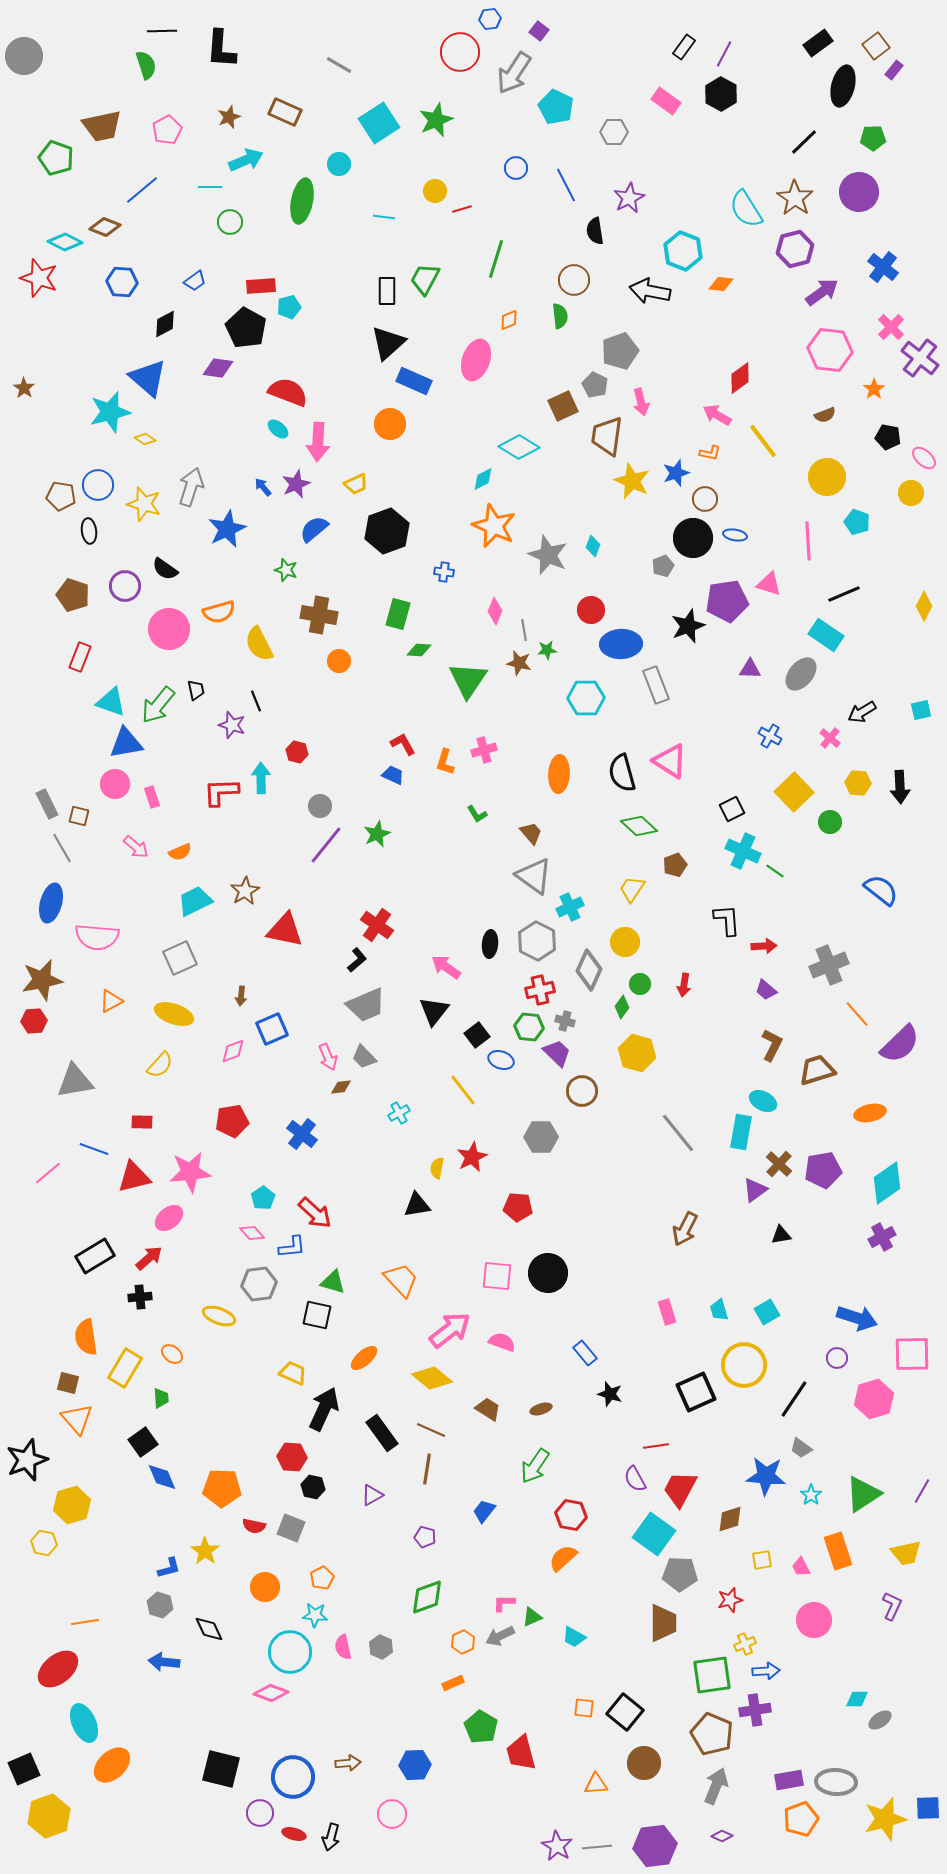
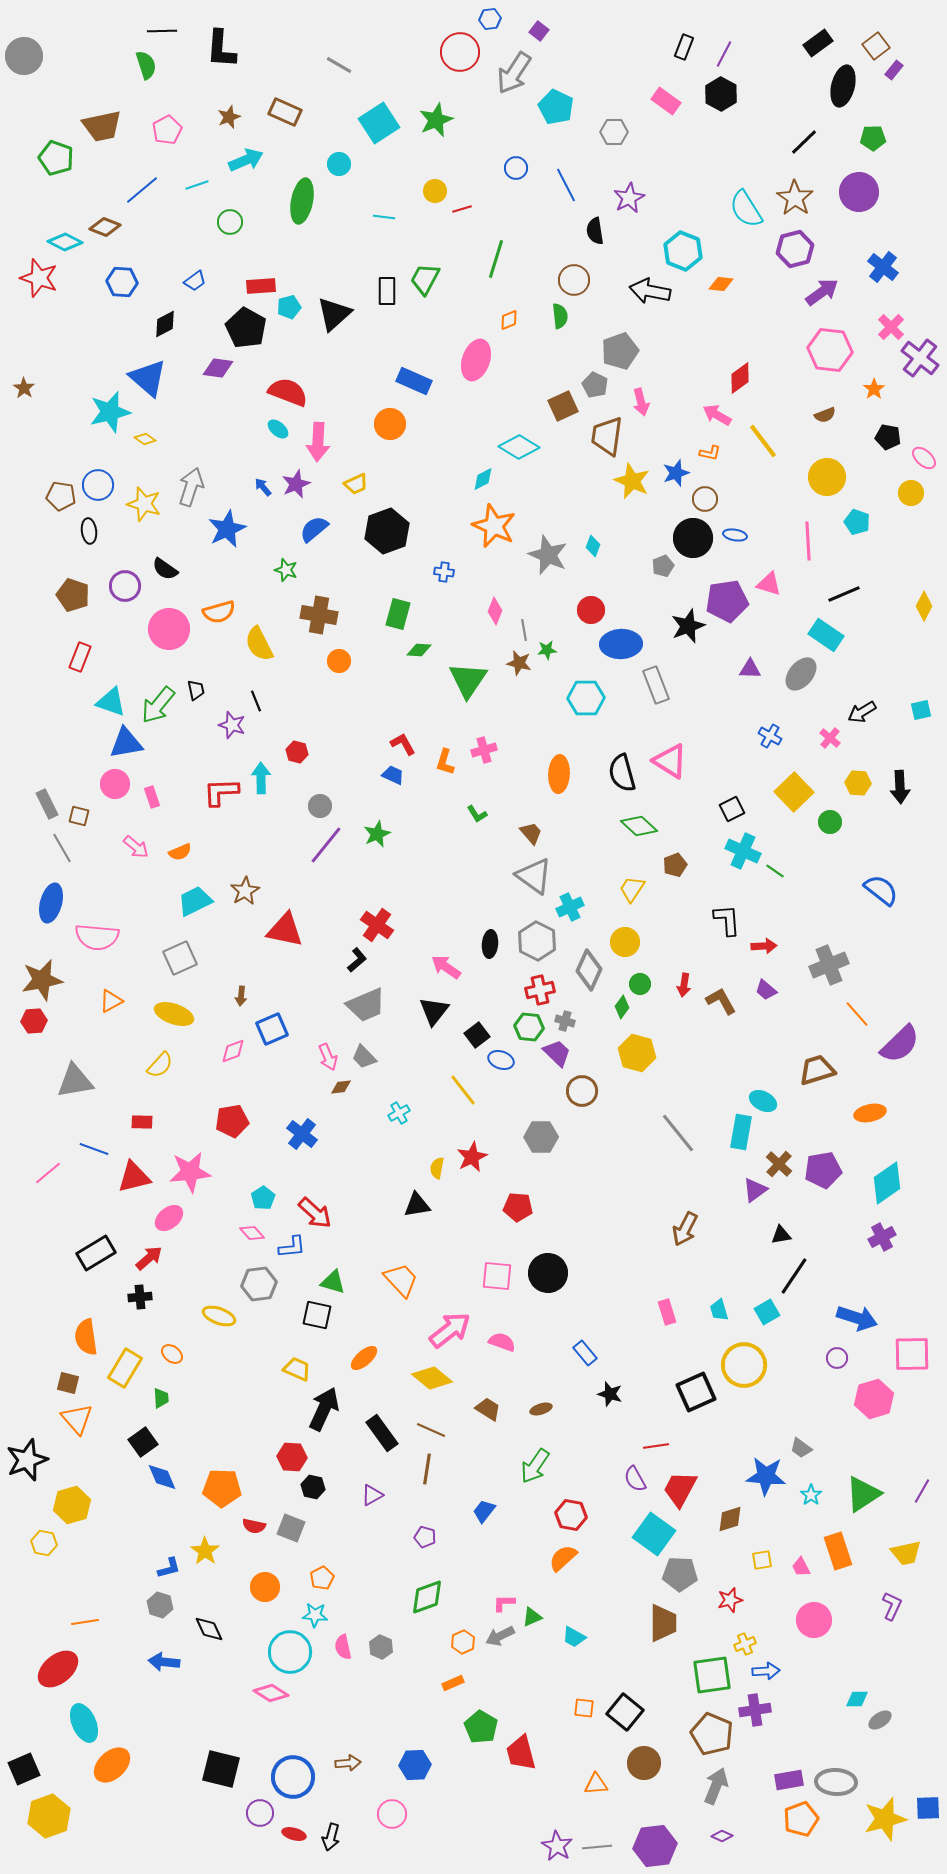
black rectangle at (684, 47): rotated 15 degrees counterclockwise
cyan line at (210, 187): moved 13 px left, 2 px up; rotated 20 degrees counterclockwise
black triangle at (388, 343): moved 54 px left, 29 px up
brown L-shape at (772, 1045): moved 51 px left, 44 px up; rotated 56 degrees counterclockwise
black rectangle at (95, 1256): moved 1 px right, 3 px up
yellow trapezoid at (293, 1373): moved 4 px right, 4 px up
black line at (794, 1399): moved 123 px up
pink diamond at (271, 1693): rotated 12 degrees clockwise
